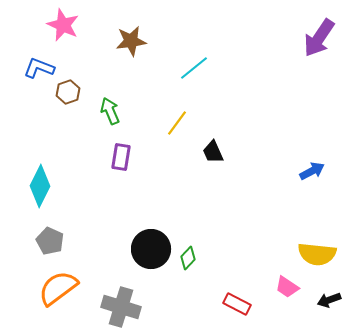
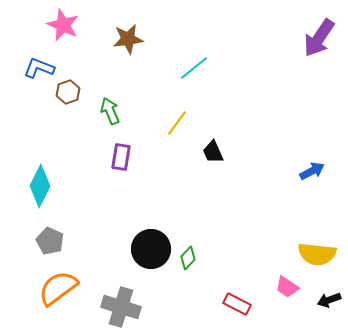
brown star: moved 3 px left, 2 px up
